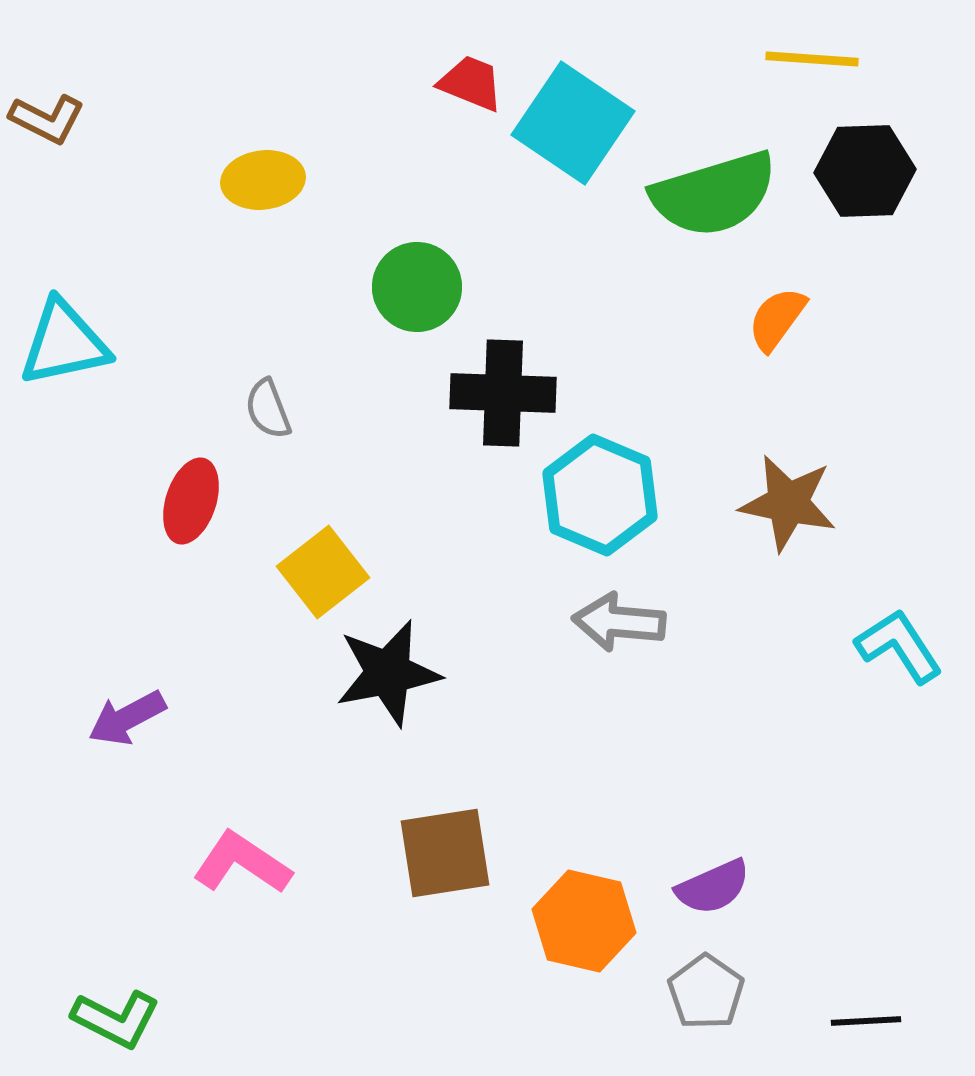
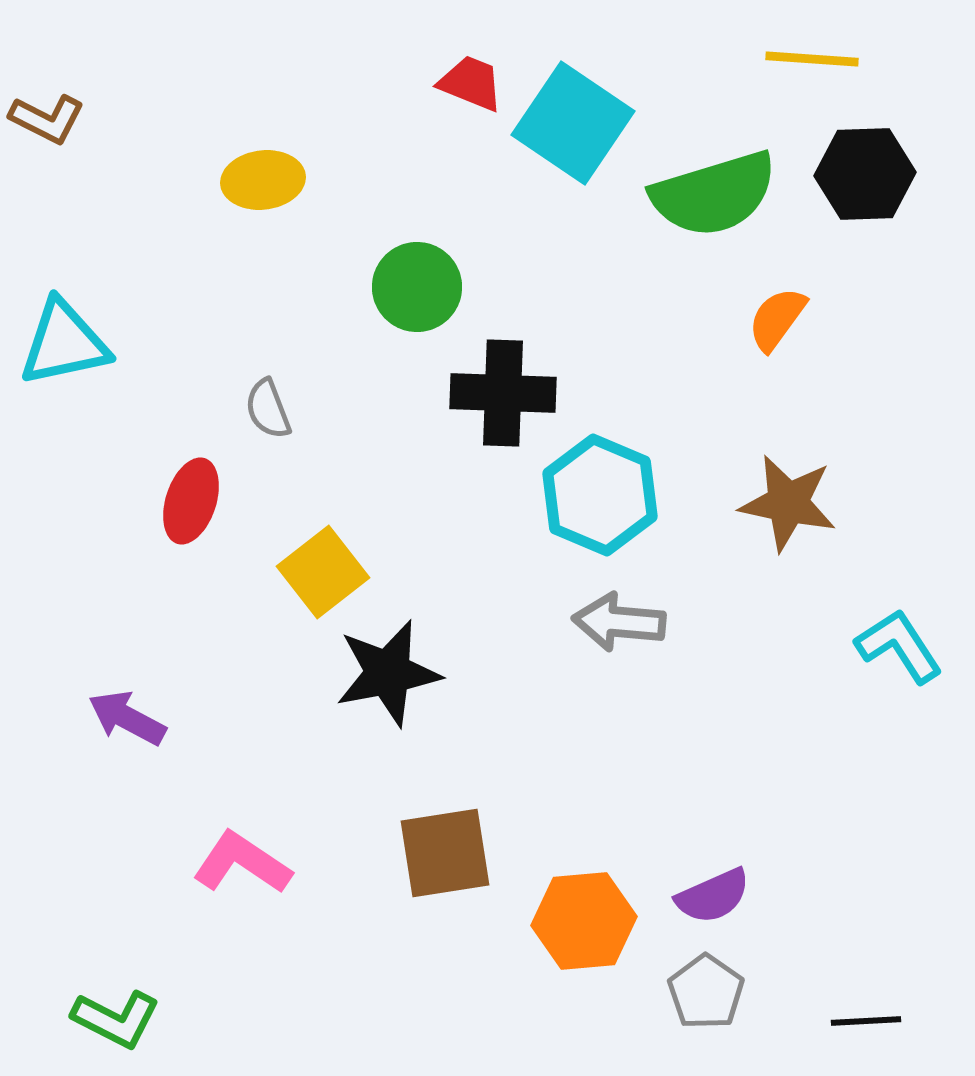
black hexagon: moved 3 px down
purple arrow: rotated 56 degrees clockwise
purple semicircle: moved 9 px down
orange hexagon: rotated 18 degrees counterclockwise
